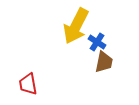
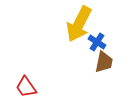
yellow arrow: moved 3 px right, 2 px up
red trapezoid: moved 2 px left, 3 px down; rotated 25 degrees counterclockwise
